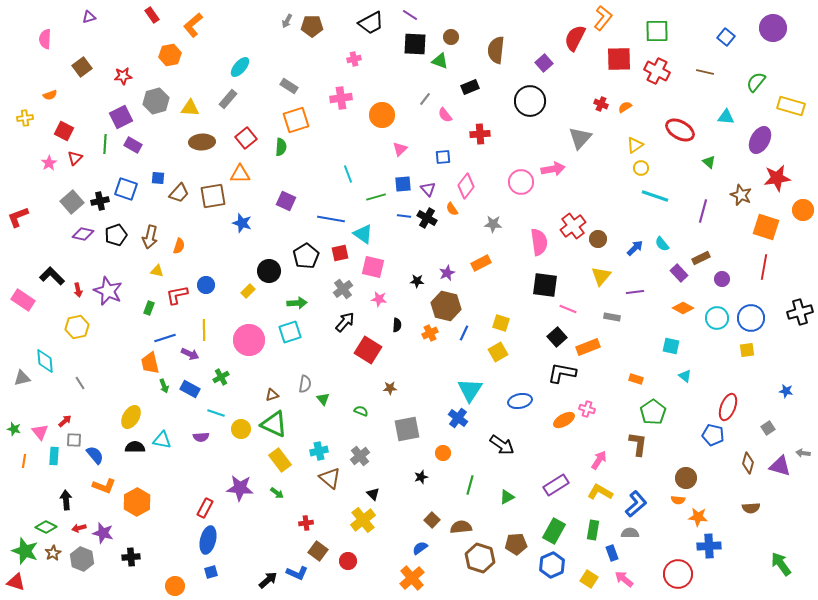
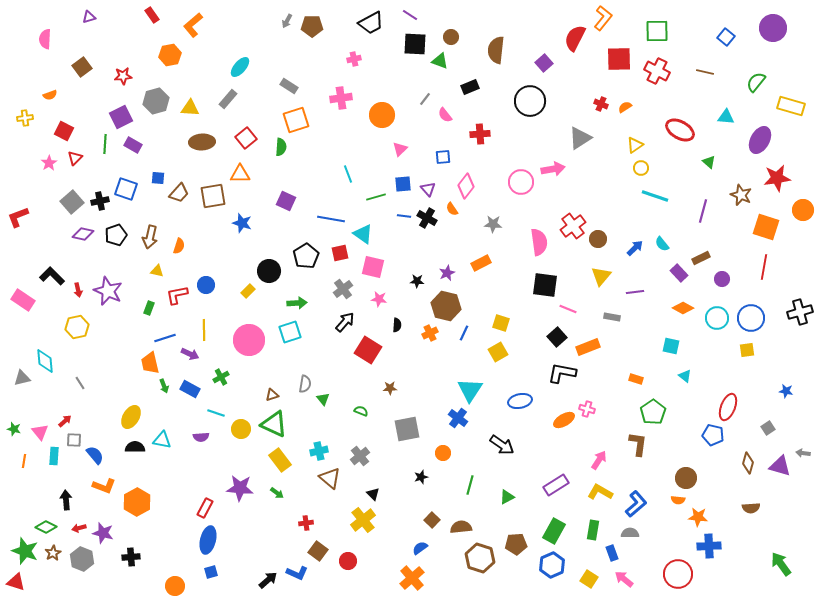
gray triangle at (580, 138): rotated 15 degrees clockwise
